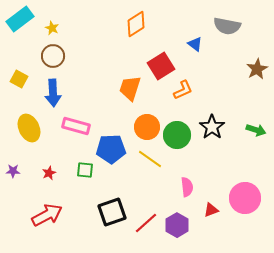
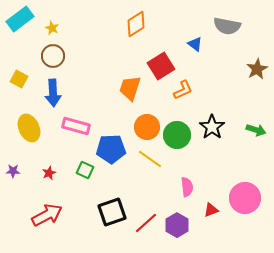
green square: rotated 18 degrees clockwise
